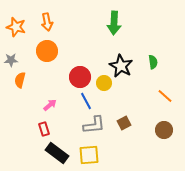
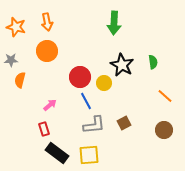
black star: moved 1 px right, 1 px up
